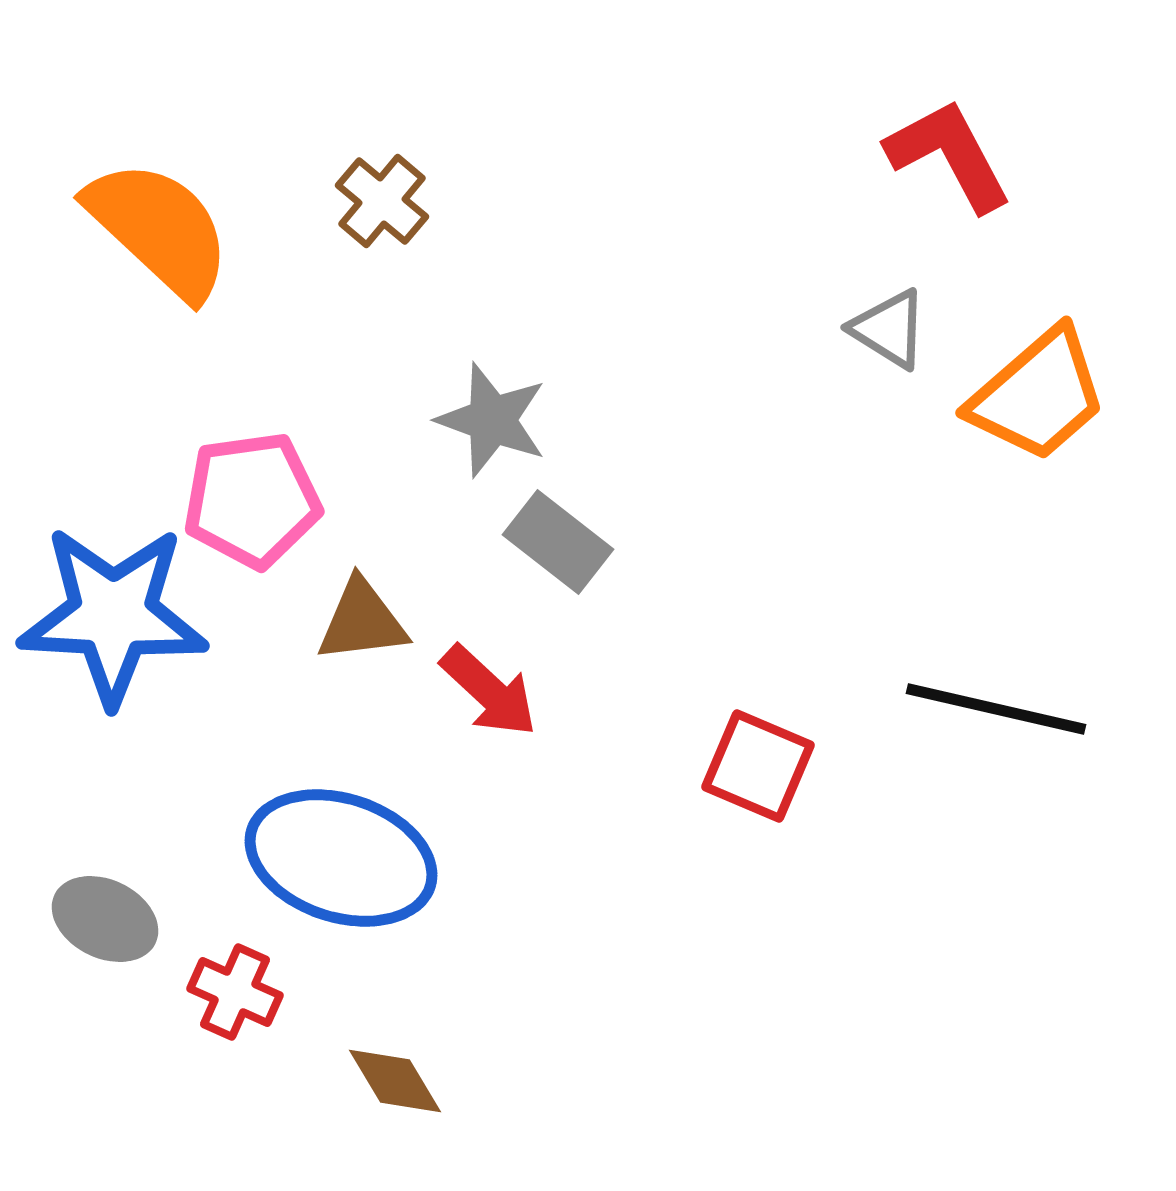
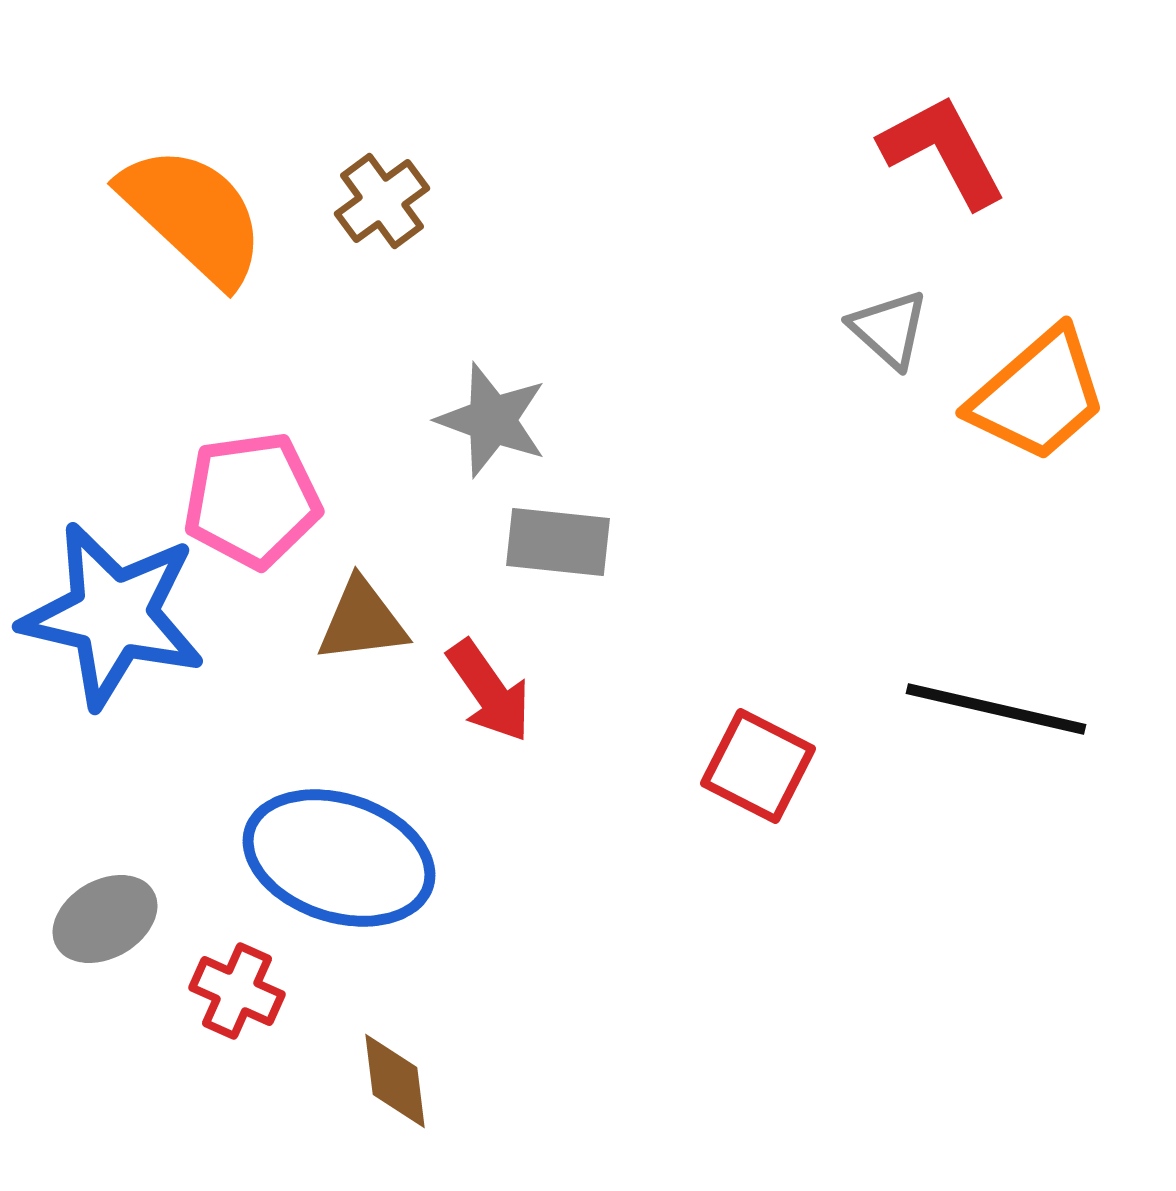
red L-shape: moved 6 px left, 4 px up
brown cross: rotated 14 degrees clockwise
orange semicircle: moved 34 px right, 14 px up
gray triangle: rotated 10 degrees clockwise
gray rectangle: rotated 32 degrees counterclockwise
blue star: rotated 10 degrees clockwise
red arrow: rotated 12 degrees clockwise
red square: rotated 4 degrees clockwise
blue ellipse: moved 2 px left
gray ellipse: rotated 56 degrees counterclockwise
red cross: moved 2 px right, 1 px up
brown diamond: rotated 24 degrees clockwise
